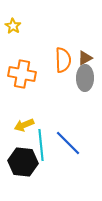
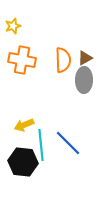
yellow star: rotated 21 degrees clockwise
orange cross: moved 14 px up
gray ellipse: moved 1 px left, 2 px down
